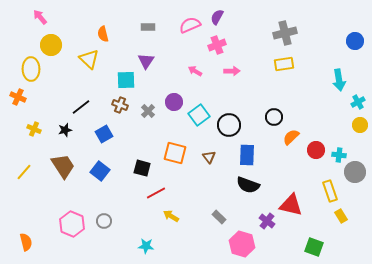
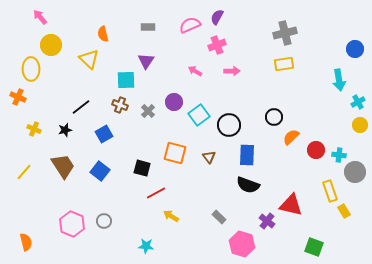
blue circle at (355, 41): moved 8 px down
yellow rectangle at (341, 216): moved 3 px right, 5 px up
